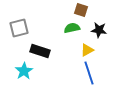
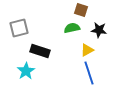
cyan star: moved 2 px right
